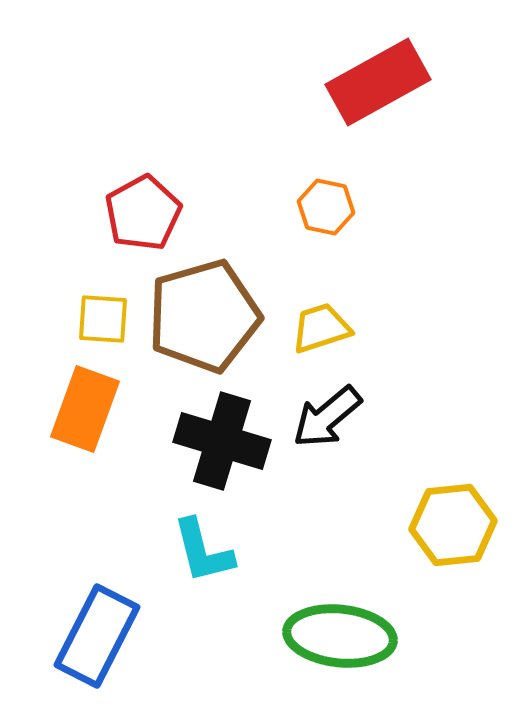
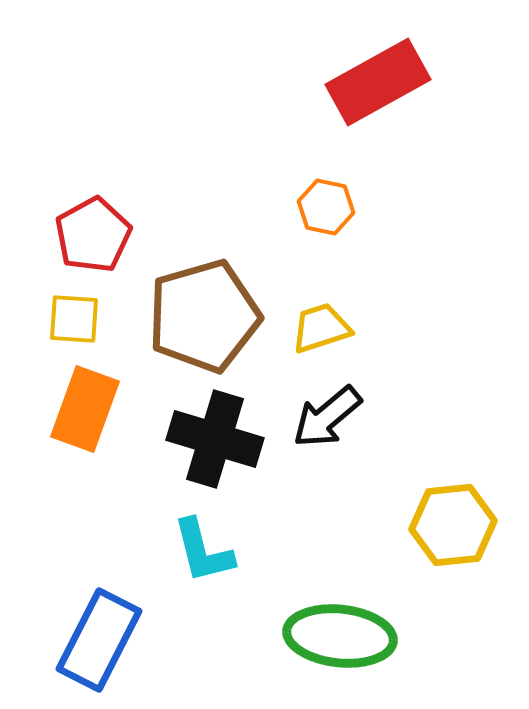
red pentagon: moved 50 px left, 22 px down
yellow square: moved 29 px left
black cross: moved 7 px left, 2 px up
blue rectangle: moved 2 px right, 4 px down
